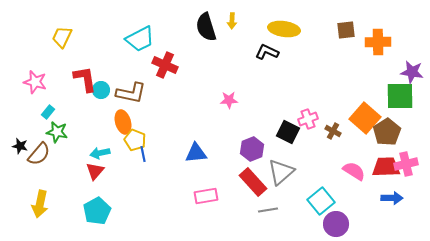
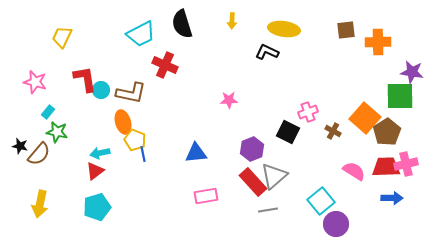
black semicircle at (206, 27): moved 24 px left, 3 px up
cyan trapezoid at (140, 39): moved 1 px right, 5 px up
pink cross at (308, 119): moved 7 px up
red triangle at (95, 171): rotated 12 degrees clockwise
gray triangle at (281, 172): moved 7 px left, 4 px down
cyan pentagon at (97, 211): moved 4 px up; rotated 12 degrees clockwise
